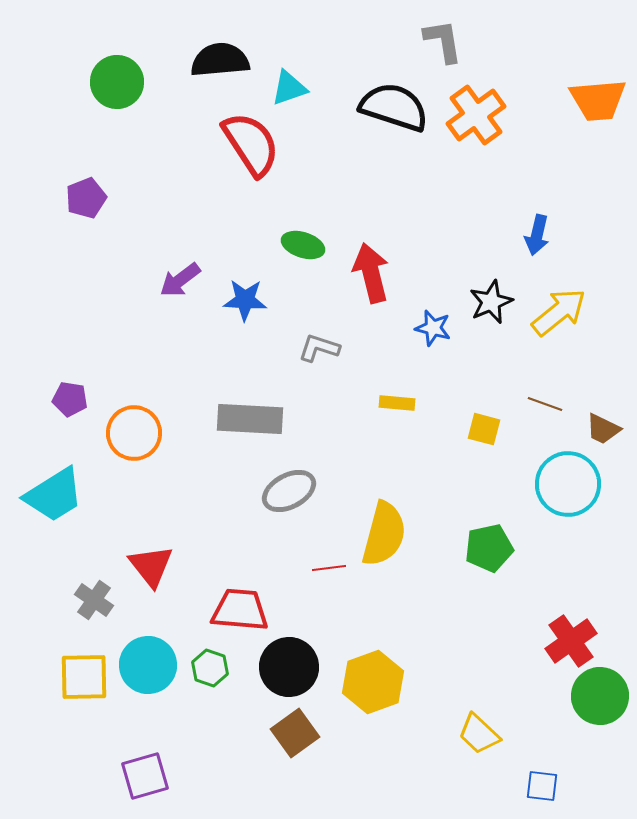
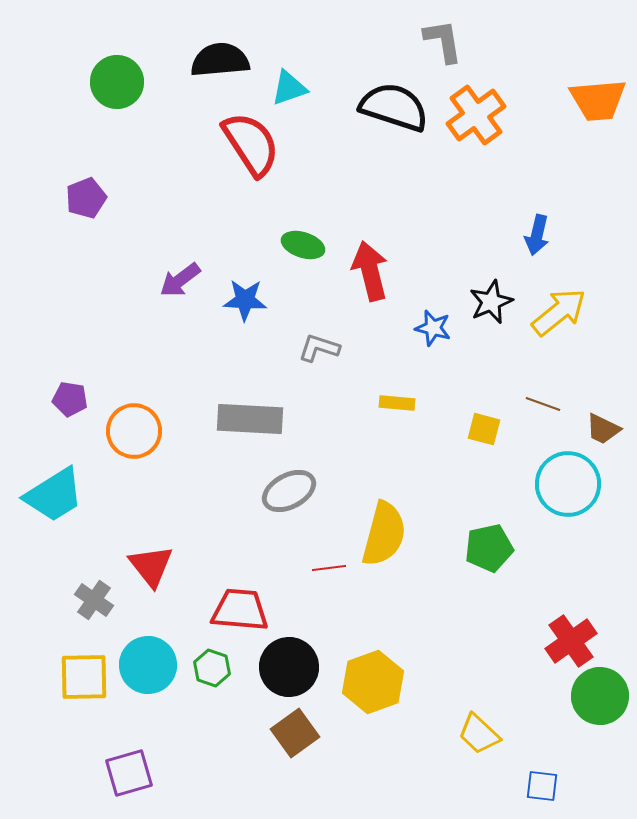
red arrow at (371, 273): moved 1 px left, 2 px up
brown line at (545, 404): moved 2 px left
orange circle at (134, 433): moved 2 px up
green hexagon at (210, 668): moved 2 px right
purple square at (145, 776): moved 16 px left, 3 px up
